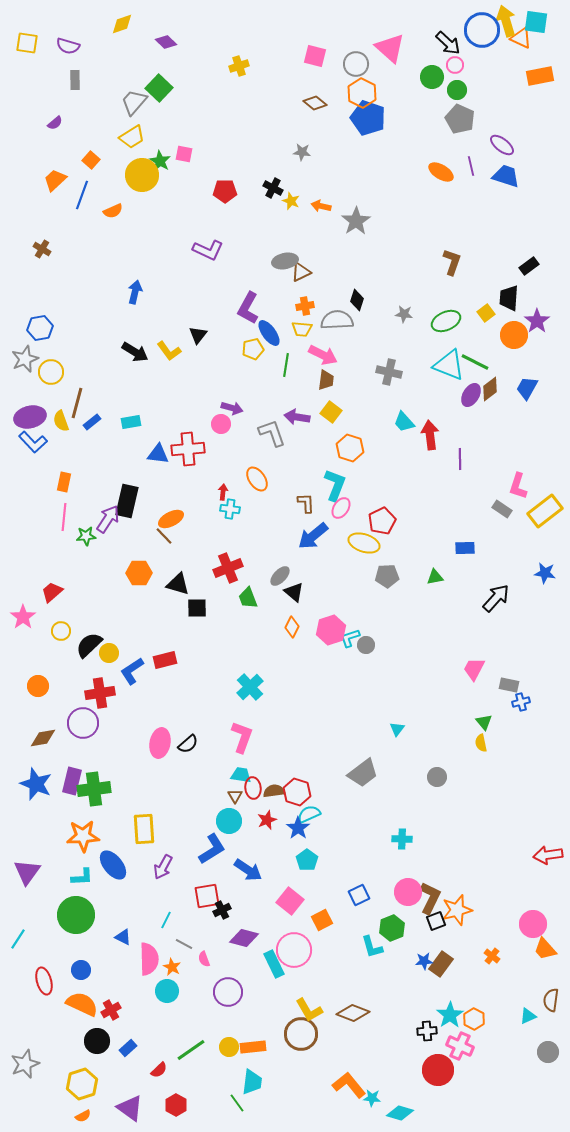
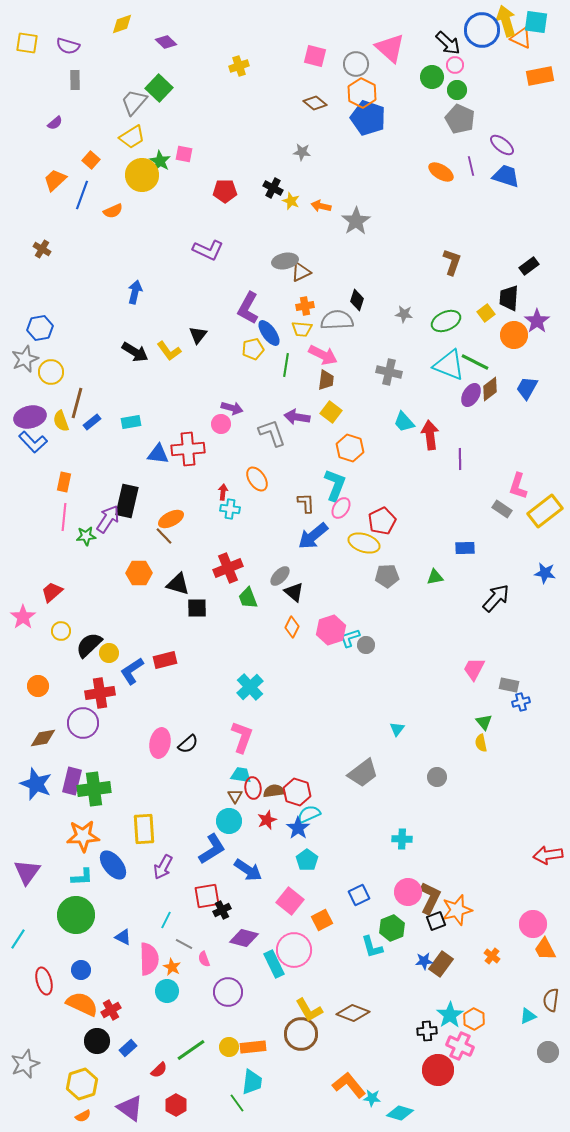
orange trapezoid at (545, 949): rotated 15 degrees clockwise
